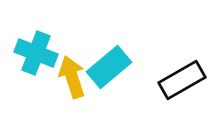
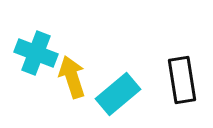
cyan rectangle: moved 9 px right, 27 px down
black rectangle: rotated 69 degrees counterclockwise
